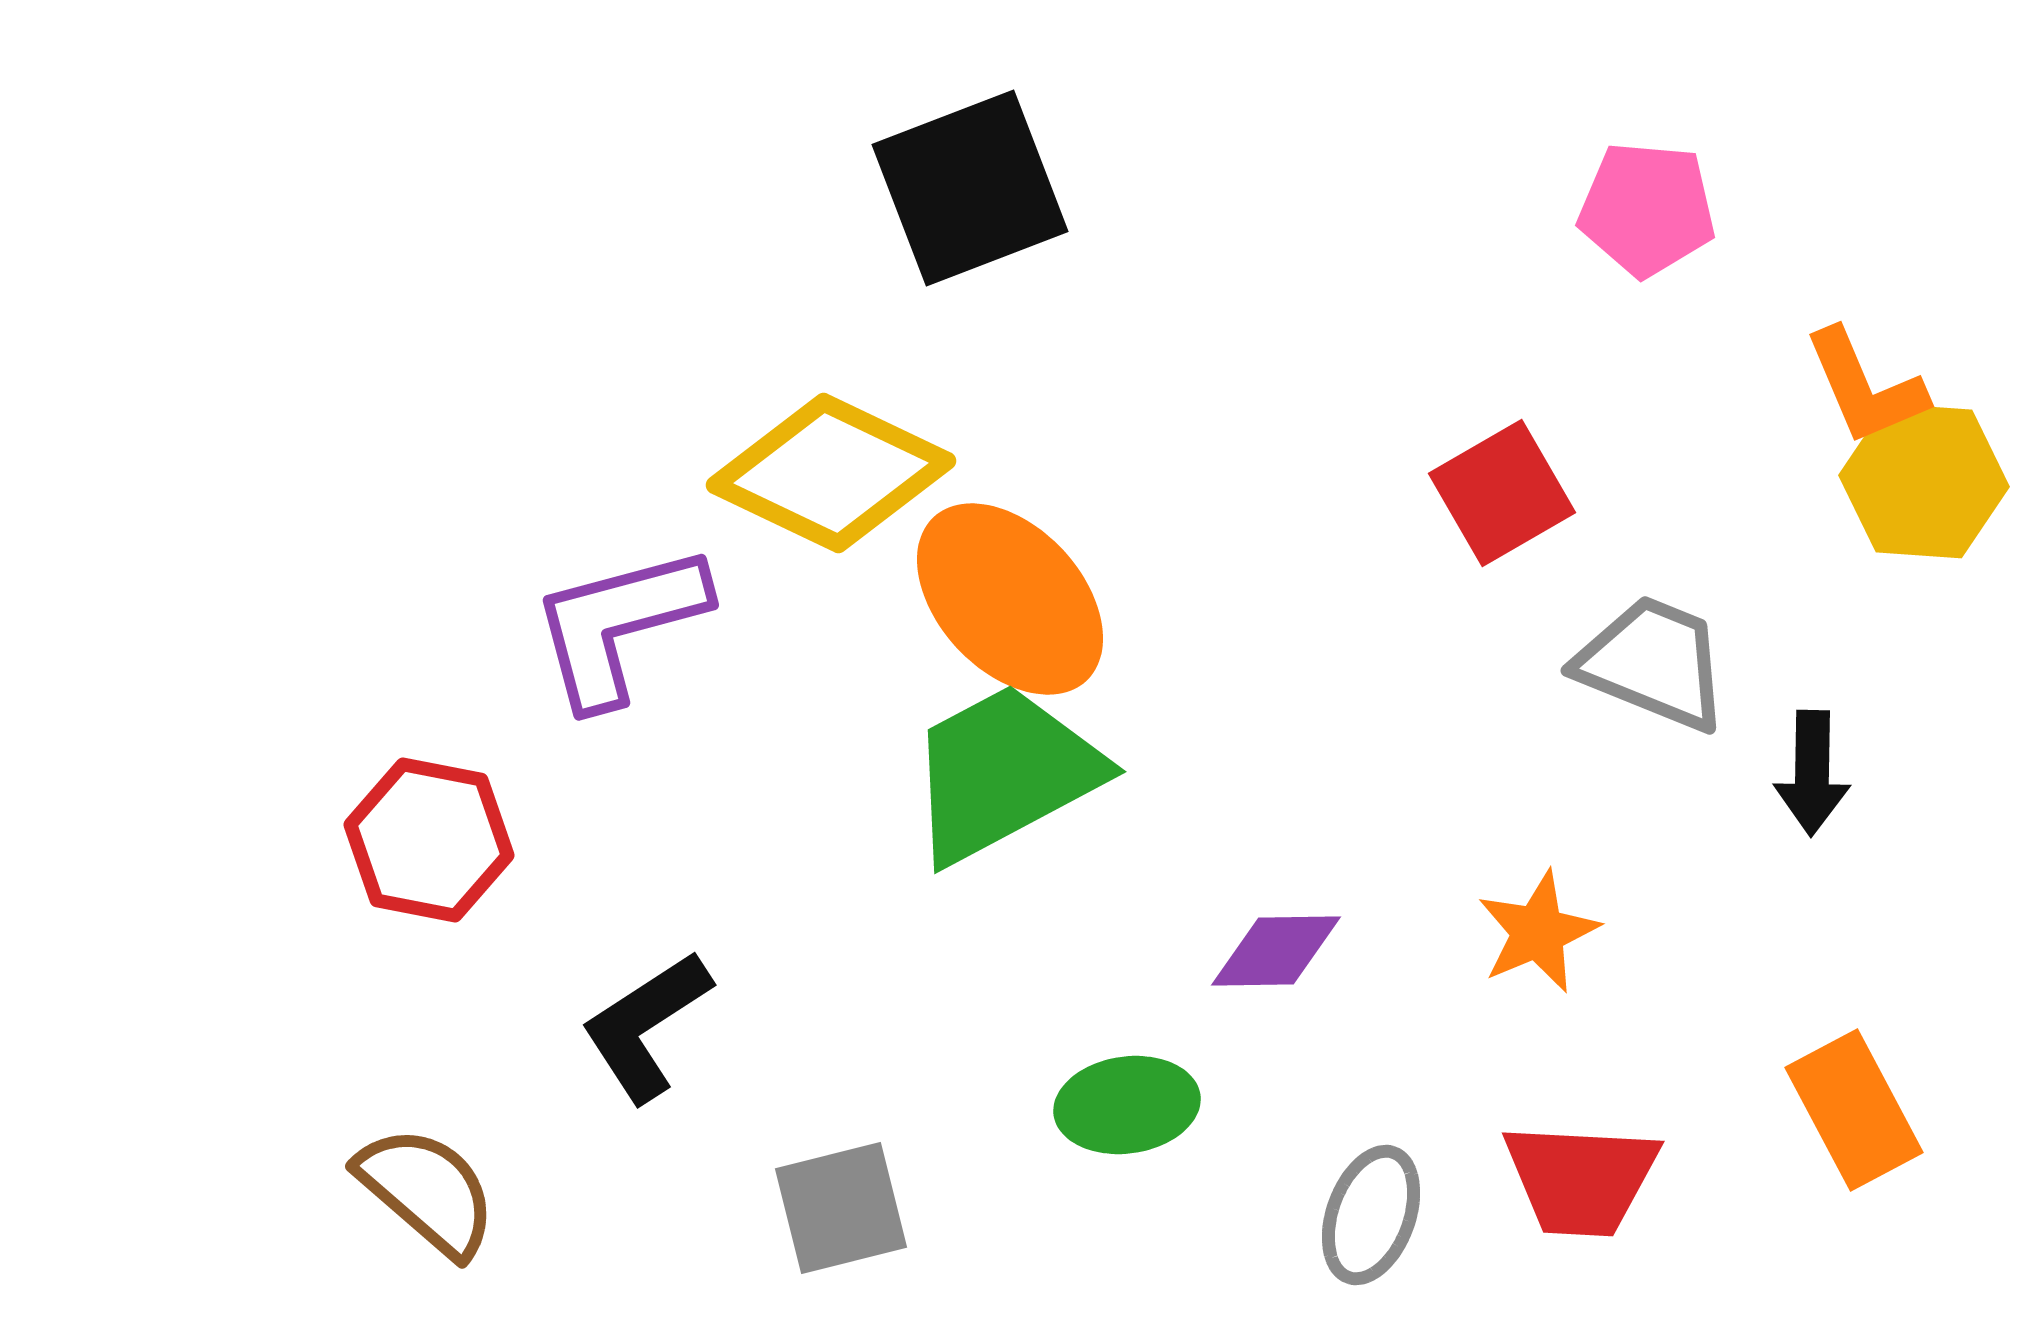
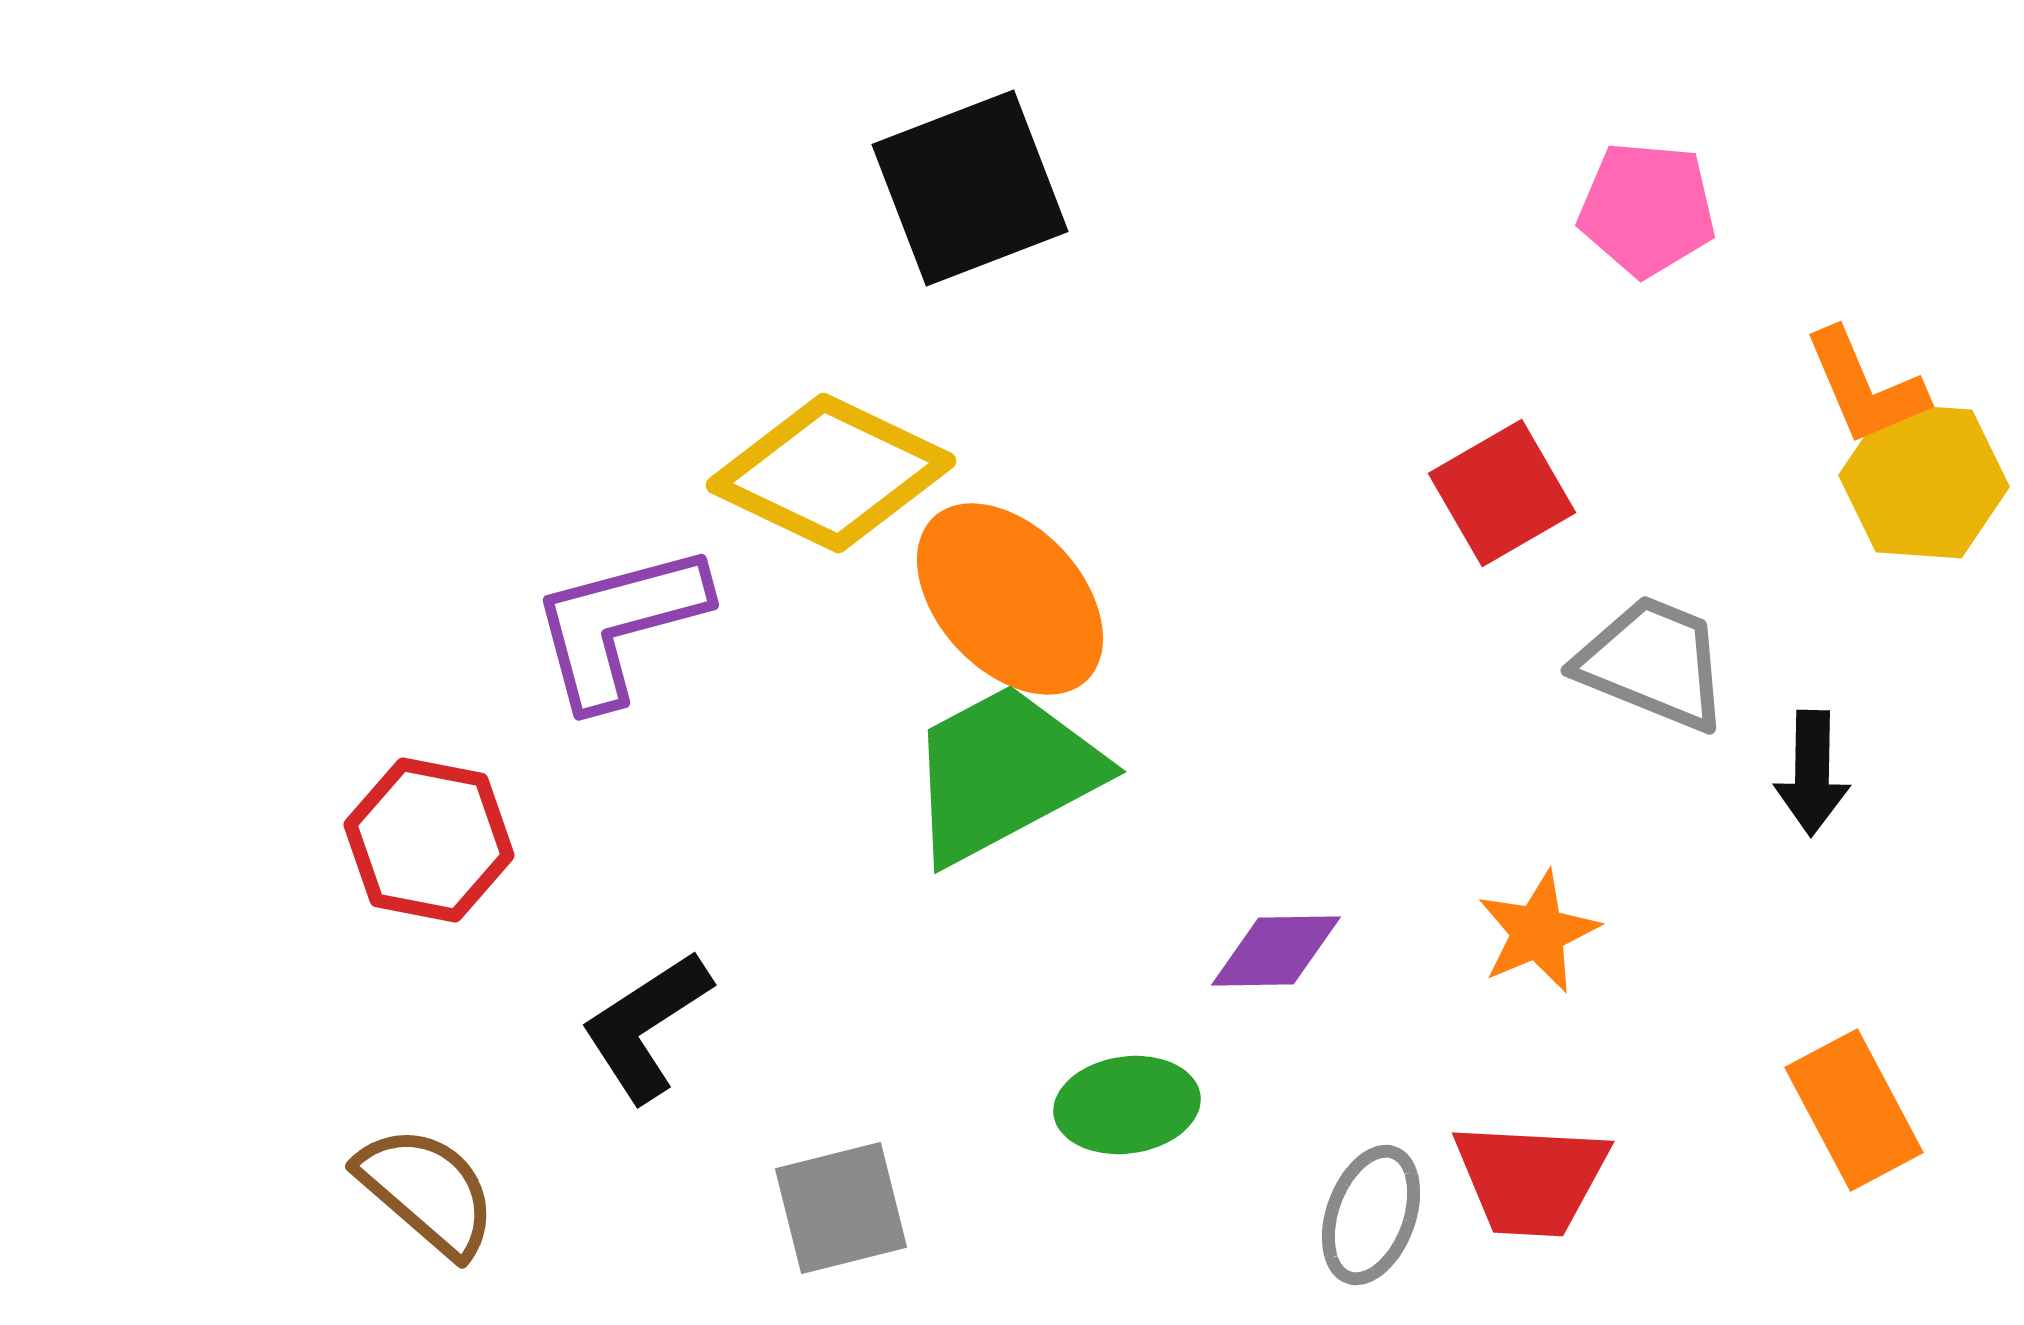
red trapezoid: moved 50 px left
